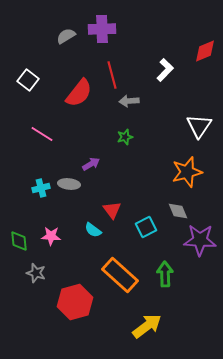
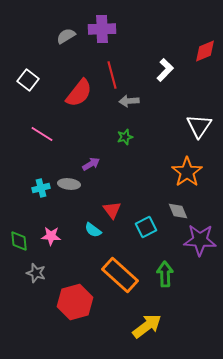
orange star: rotated 20 degrees counterclockwise
